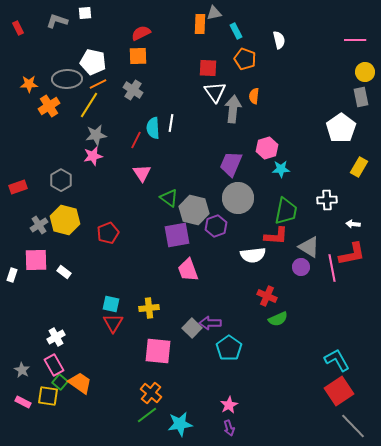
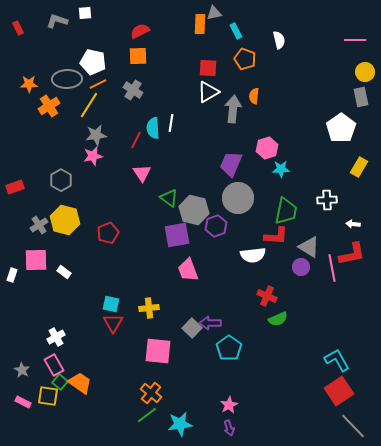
red semicircle at (141, 33): moved 1 px left, 2 px up
white triangle at (215, 92): moved 7 px left; rotated 35 degrees clockwise
red rectangle at (18, 187): moved 3 px left
